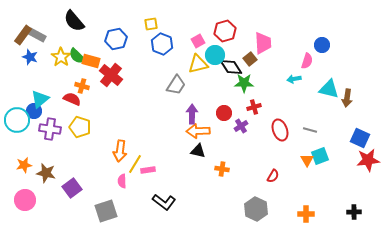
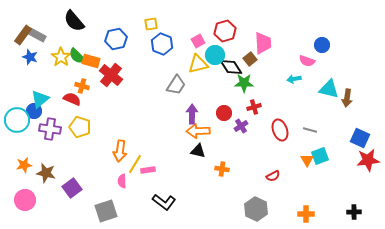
pink semicircle at (307, 61): rotated 91 degrees clockwise
red semicircle at (273, 176): rotated 32 degrees clockwise
